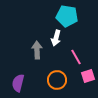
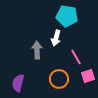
orange circle: moved 2 px right, 1 px up
